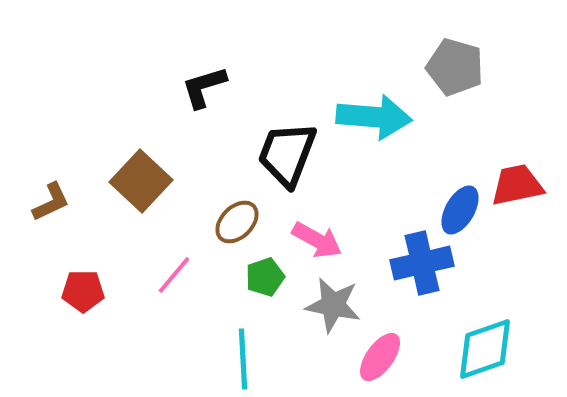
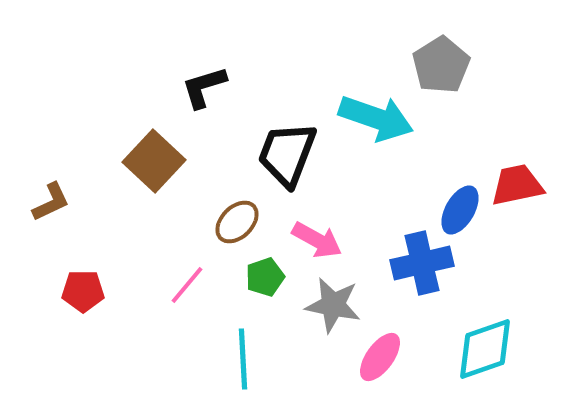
gray pentagon: moved 14 px left, 2 px up; rotated 24 degrees clockwise
cyan arrow: moved 2 px right, 1 px down; rotated 14 degrees clockwise
brown square: moved 13 px right, 20 px up
pink line: moved 13 px right, 10 px down
